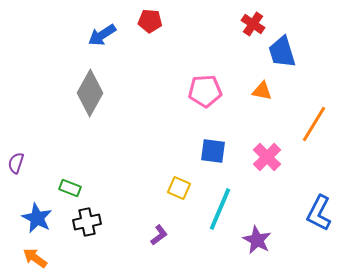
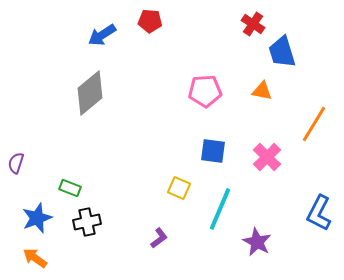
gray diamond: rotated 21 degrees clockwise
blue star: rotated 24 degrees clockwise
purple L-shape: moved 3 px down
purple star: moved 2 px down
